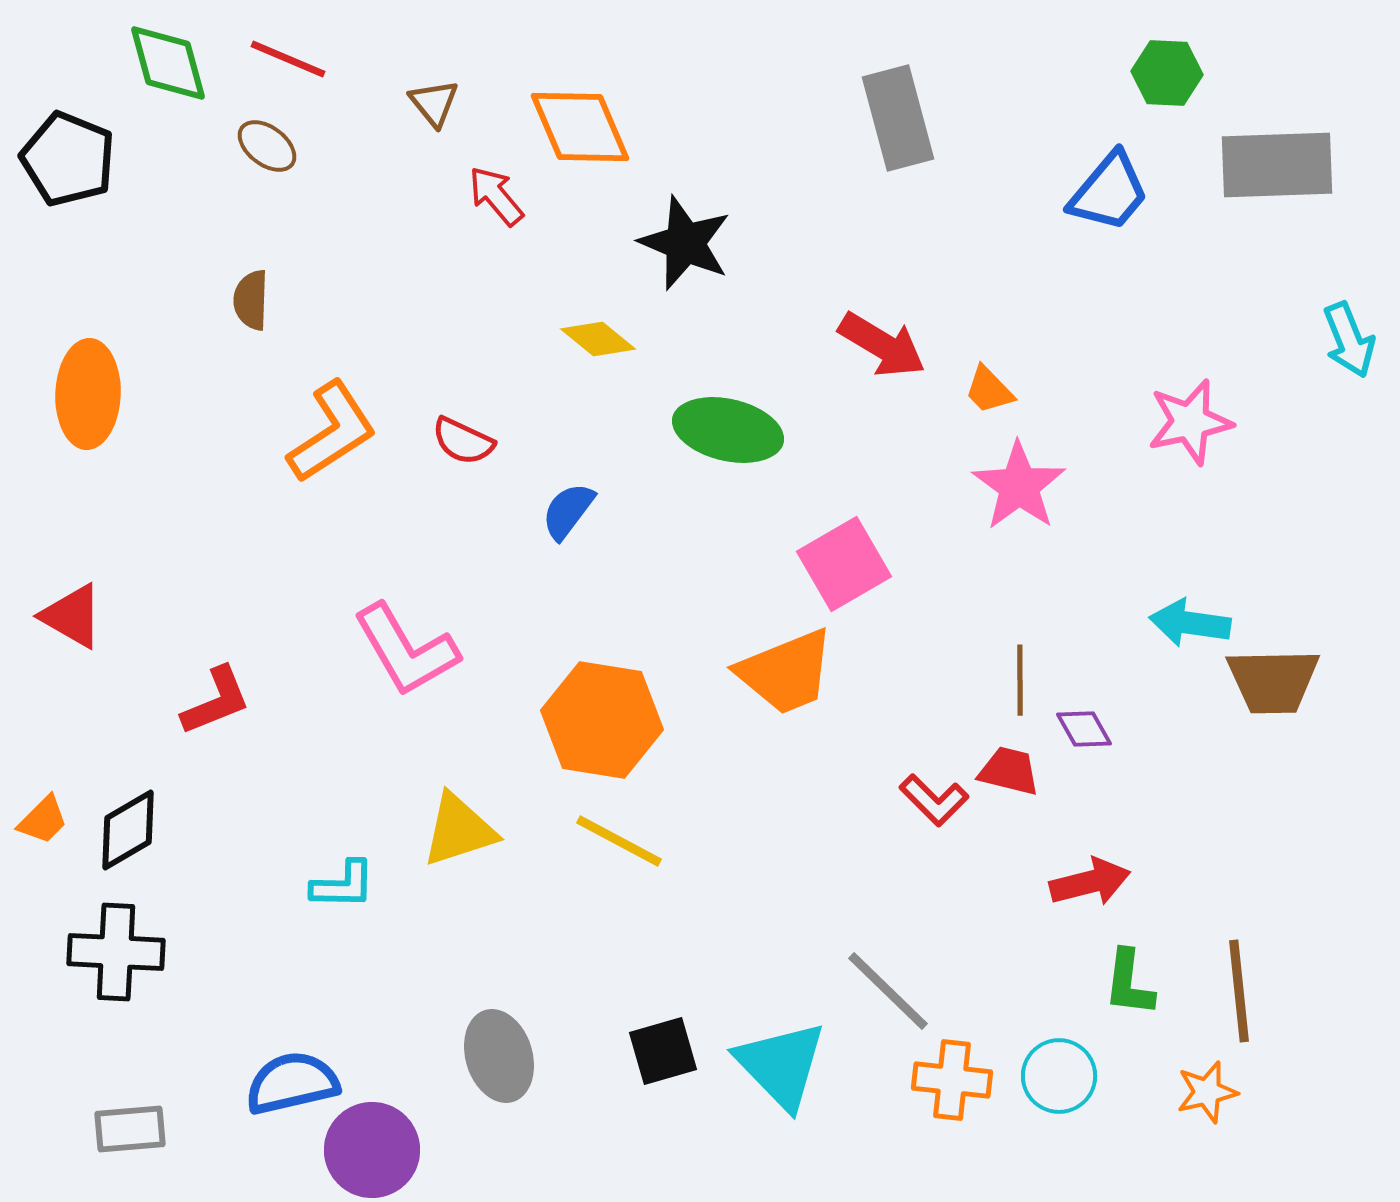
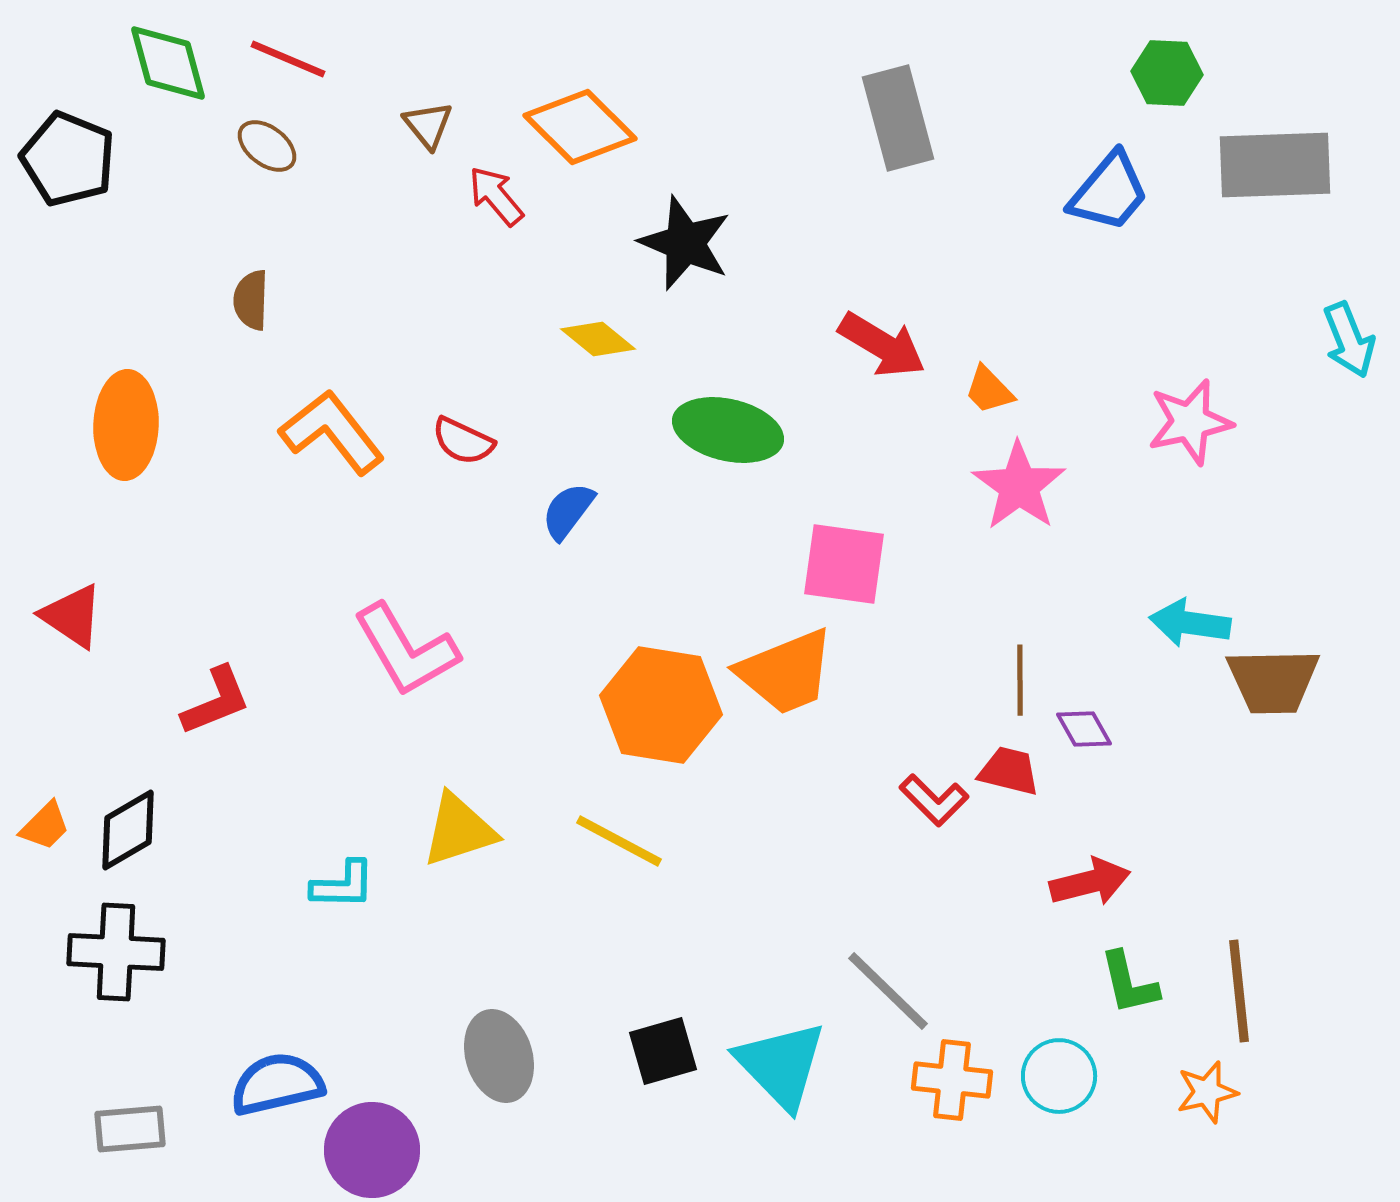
brown triangle at (434, 103): moved 6 px left, 22 px down
orange diamond at (580, 127): rotated 22 degrees counterclockwise
gray rectangle at (1277, 165): moved 2 px left
orange ellipse at (88, 394): moved 38 px right, 31 px down
orange L-shape at (332, 432): rotated 95 degrees counterclockwise
pink square at (844, 564): rotated 38 degrees clockwise
red triangle at (72, 616): rotated 4 degrees clockwise
orange hexagon at (602, 720): moved 59 px right, 15 px up
orange trapezoid at (43, 820): moved 2 px right, 6 px down
green L-shape at (1129, 983): rotated 20 degrees counterclockwise
blue semicircle at (292, 1083): moved 15 px left, 1 px down
